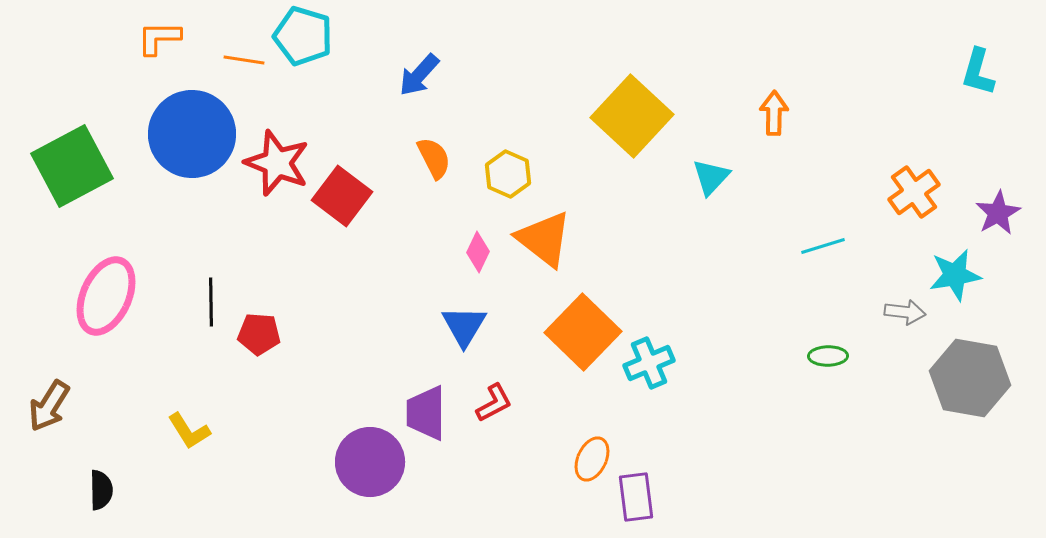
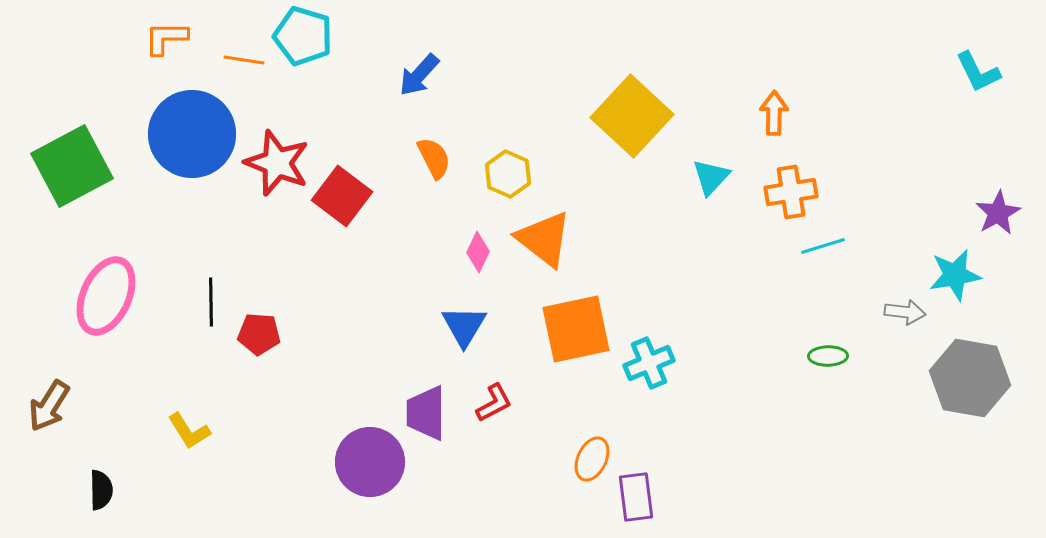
orange L-shape: moved 7 px right
cyan L-shape: rotated 42 degrees counterclockwise
orange cross: moved 123 px left; rotated 27 degrees clockwise
orange square: moved 7 px left, 3 px up; rotated 34 degrees clockwise
